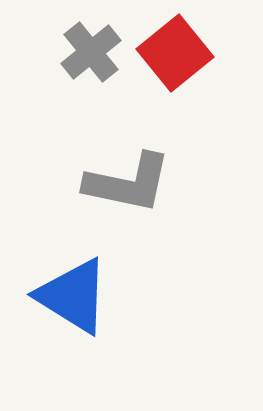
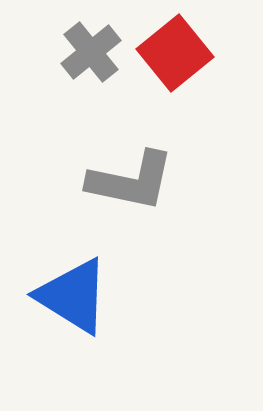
gray L-shape: moved 3 px right, 2 px up
